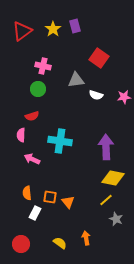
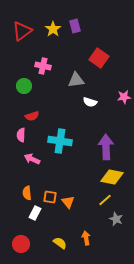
green circle: moved 14 px left, 3 px up
white semicircle: moved 6 px left, 7 px down
yellow diamond: moved 1 px left, 1 px up
yellow line: moved 1 px left
